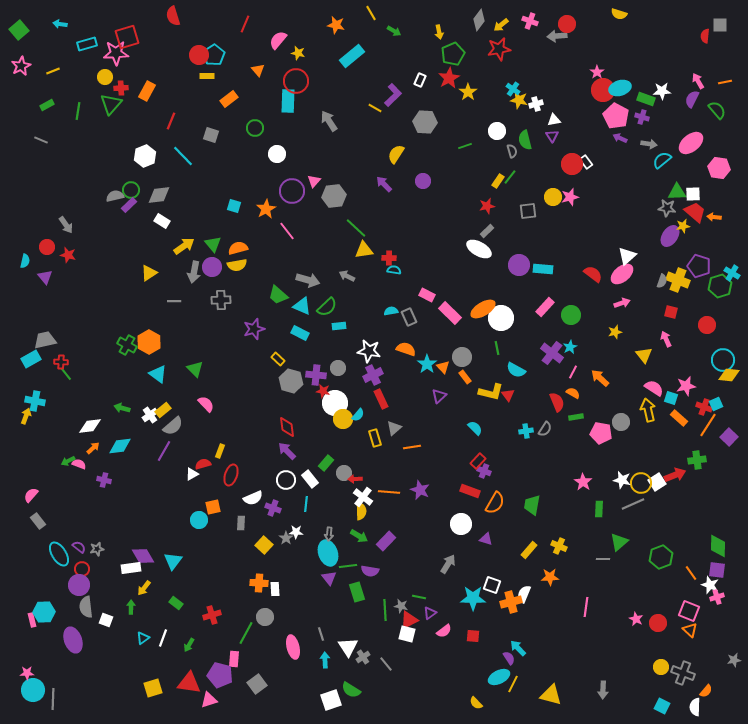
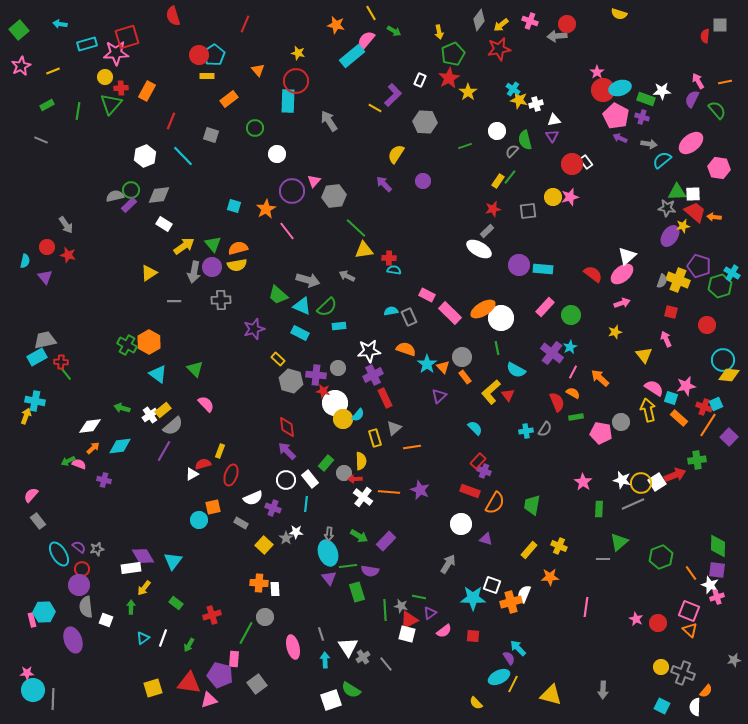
pink semicircle at (278, 40): moved 88 px right
gray semicircle at (512, 151): rotated 120 degrees counterclockwise
red star at (487, 206): moved 6 px right, 3 px down
white rectangle at (162, 221): moved 2 px right, 3 px down
white star at (369, 351): rotated 15 degrees counterclockwise
cyan rectangle at (31, 359): moved 6 px right, 2 px up
yellow L-shape at (491, 392): rotated 125 degrees clockwise
red rectangle at (381, 399): moved 4 px right, 1 px up
yellow semicircle at (361, 511): moved 50 px up
gray rectangle at (241, 523): rotated 64 degrees counterclockwise
